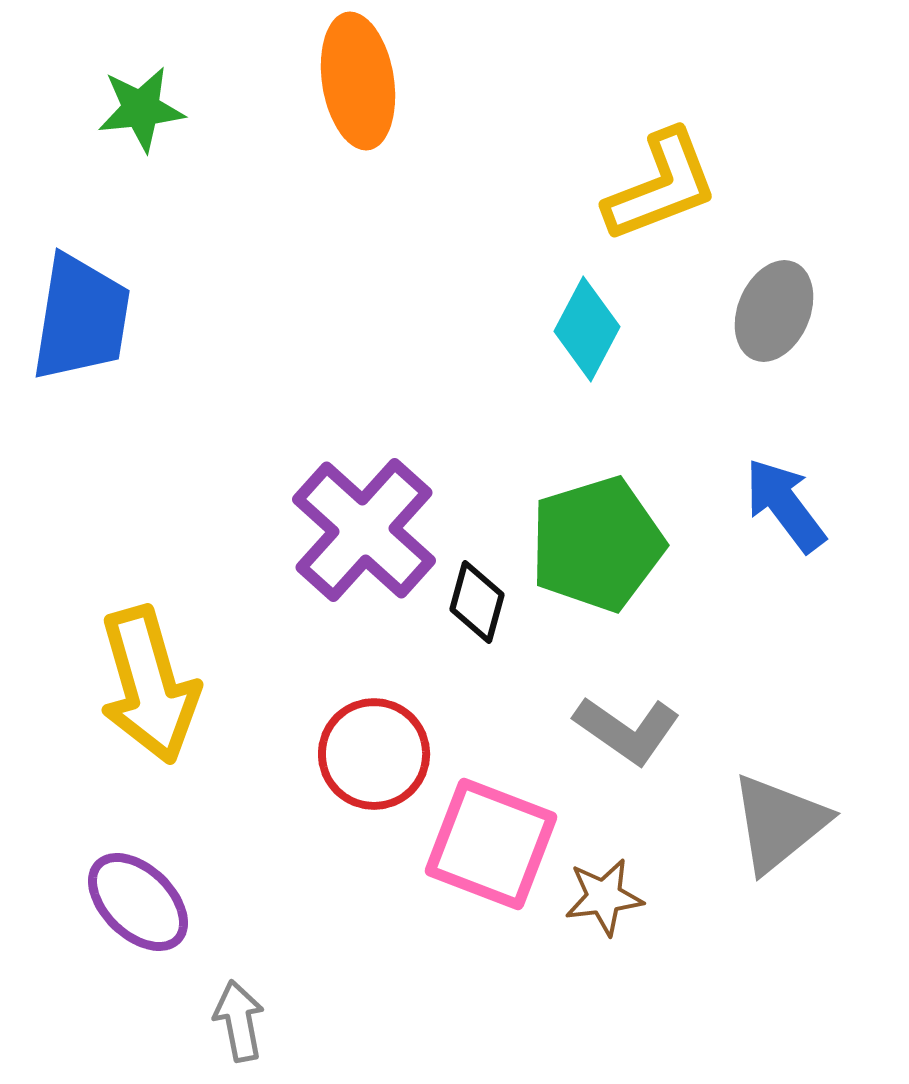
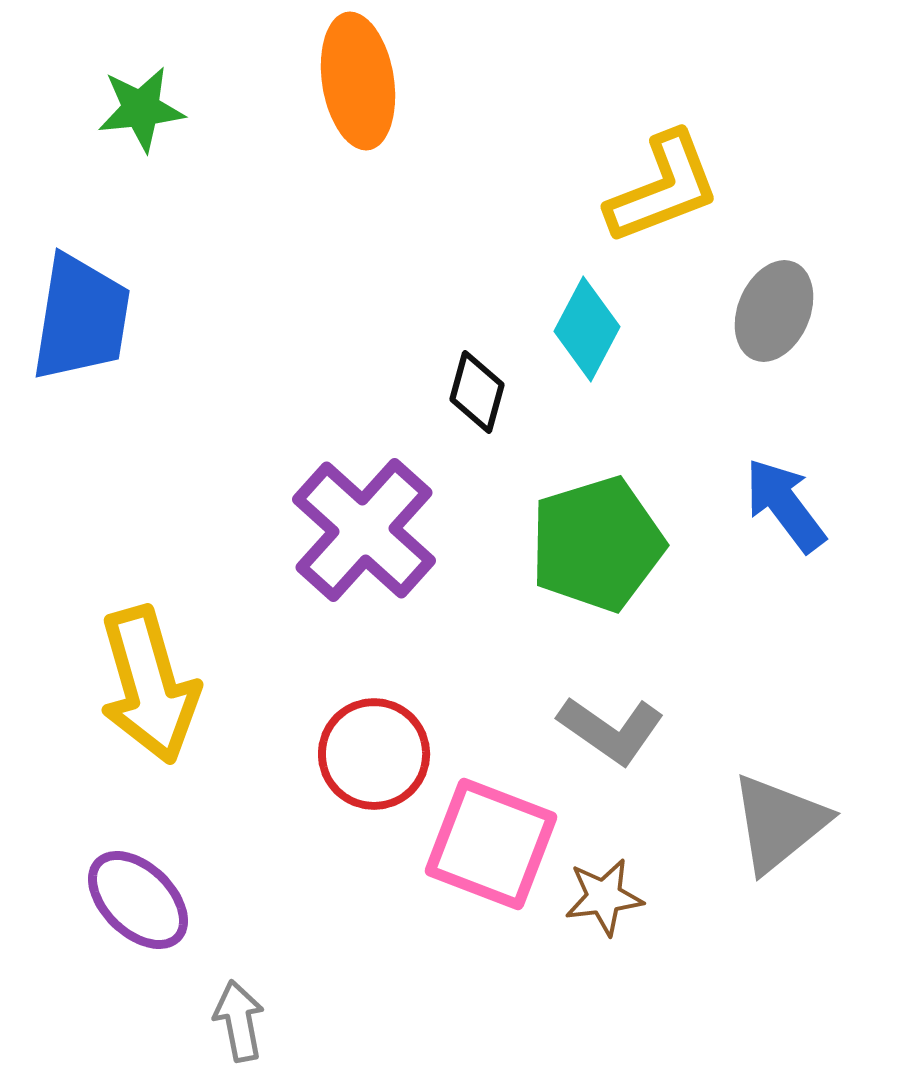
yellow L-shape: moved 2 px right, 2 px down
black diamond: moved 210 px up
gray L-shape: moved 16 px left
purple ellipse: moved 2 px up
